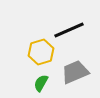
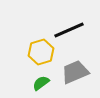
green semicircle: rotated 24 degrees clockwise
